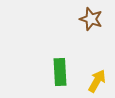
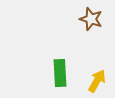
green rectangle: moved 1 px down
